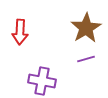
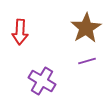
purple line: moved 1 px right, 2 px down
purple cross: rotated 20 degrees clockwise
